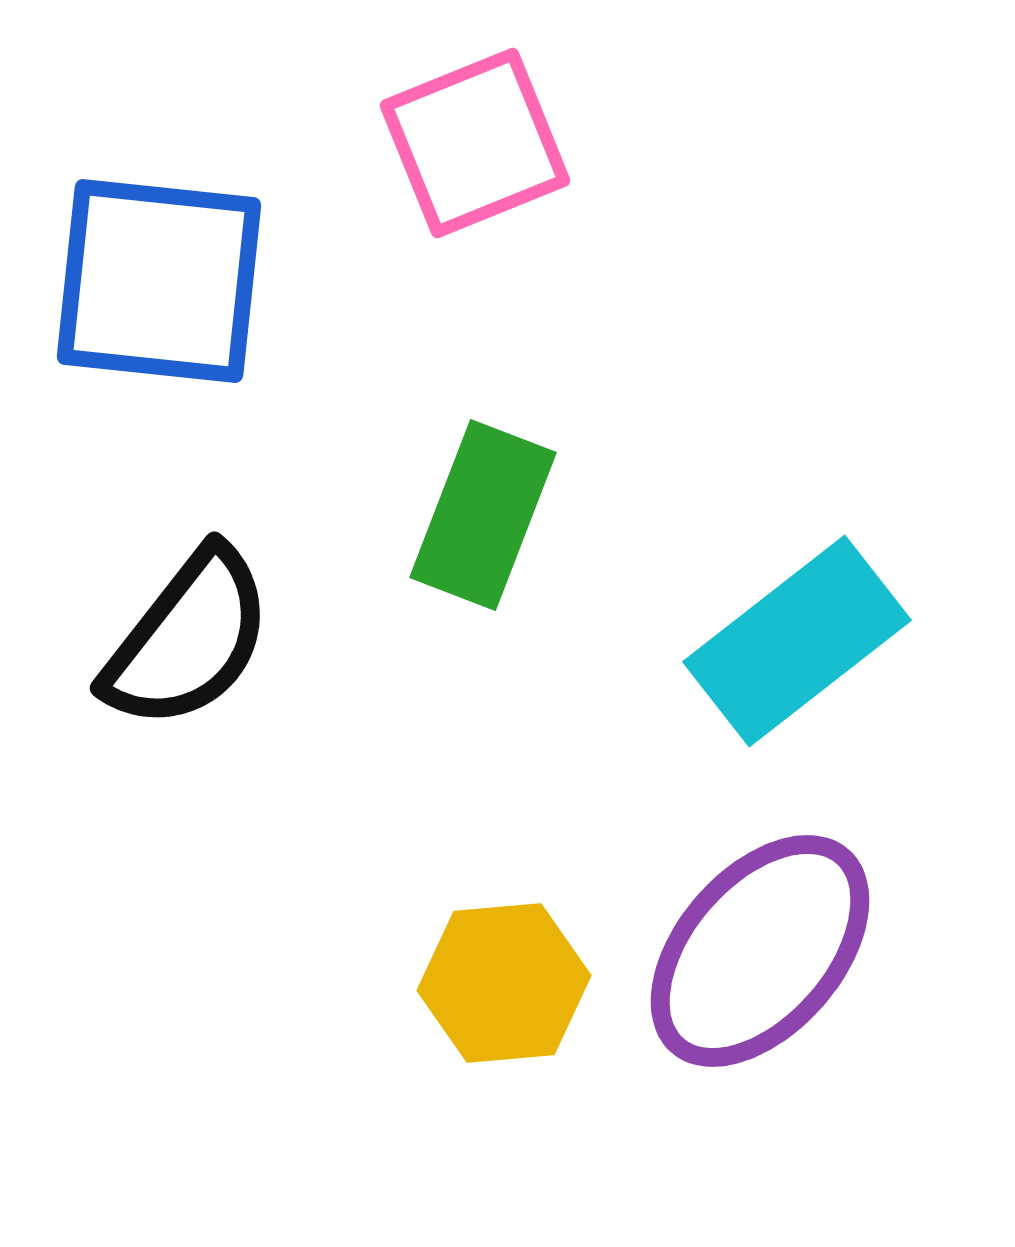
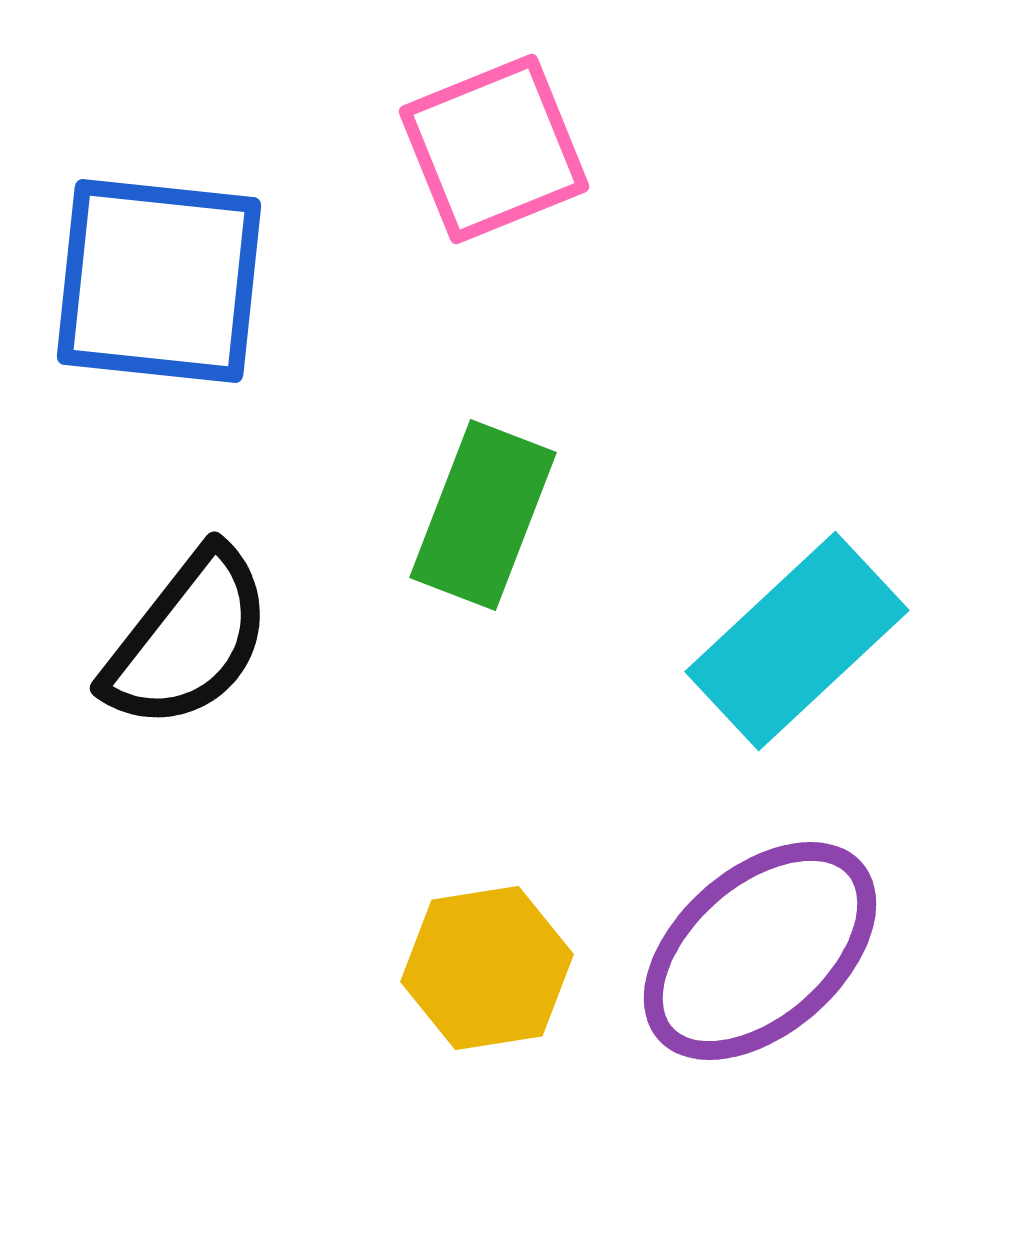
pink square: moved 19 px right, 6 px down
cyan rectangle: rotated 5 degrees counterclockwise
purple ellipse: rotated 8 degrees clockwise
yellow hexagon: moved 17 px left, 15 px up; rotated 4 degrees counterclockwise
